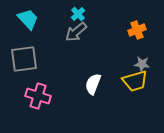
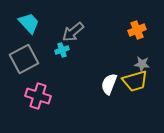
cyan cross: moved 16 px left, 36 px down; rotated 24 degrees clockwise
cyan trapezoid: moved 1 px right, 4 px down
gray arrow: moved 3 px left
gray square: rotated 20 degrees counterclockwise
white semicircle: moved 16 px right
